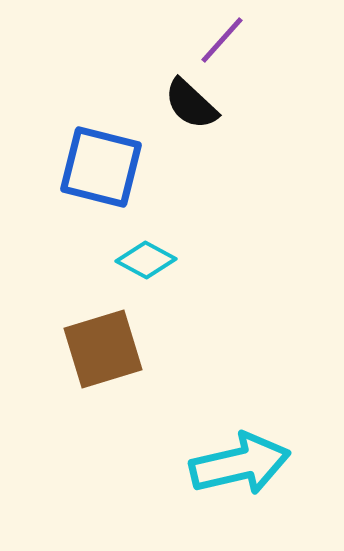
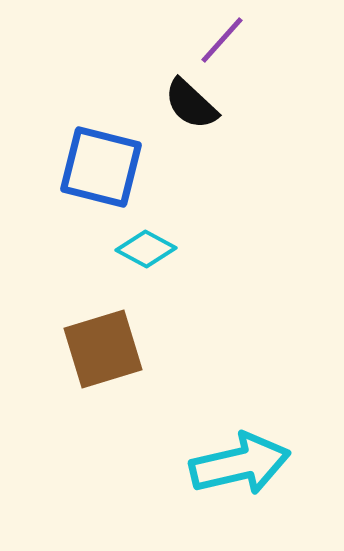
cyan diamond: moved 11 px up
